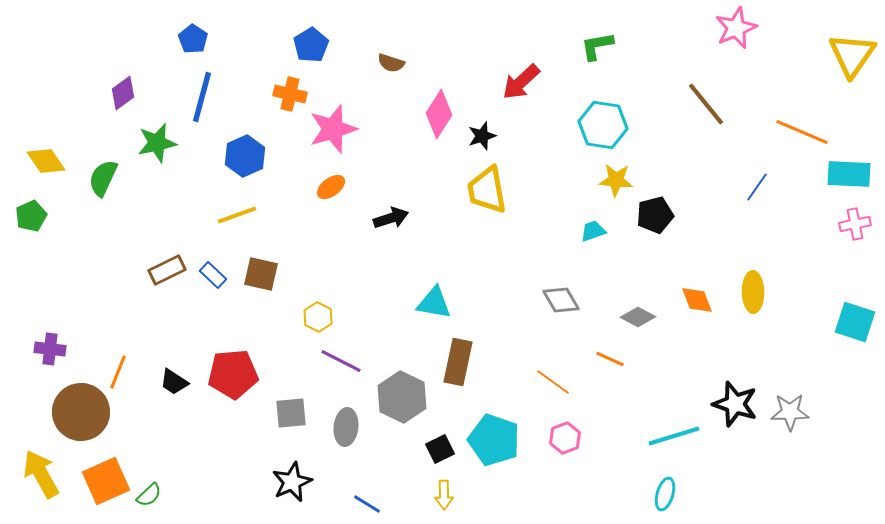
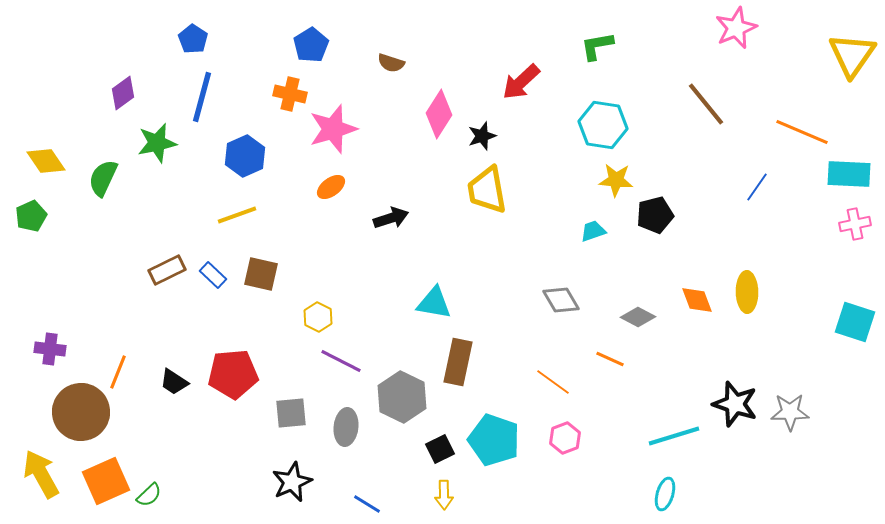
yellow ellipse at (753, 292): moved 6 px left
